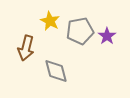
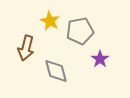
purple star: moved 7 px left, 23 px down
